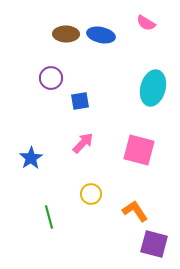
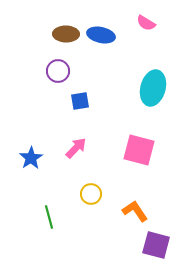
purple circle: moved 7 px right, 7 px up
pink arrow: moved 7 px left, 5 px down
purple square: moved 2 px right, 1 px down
